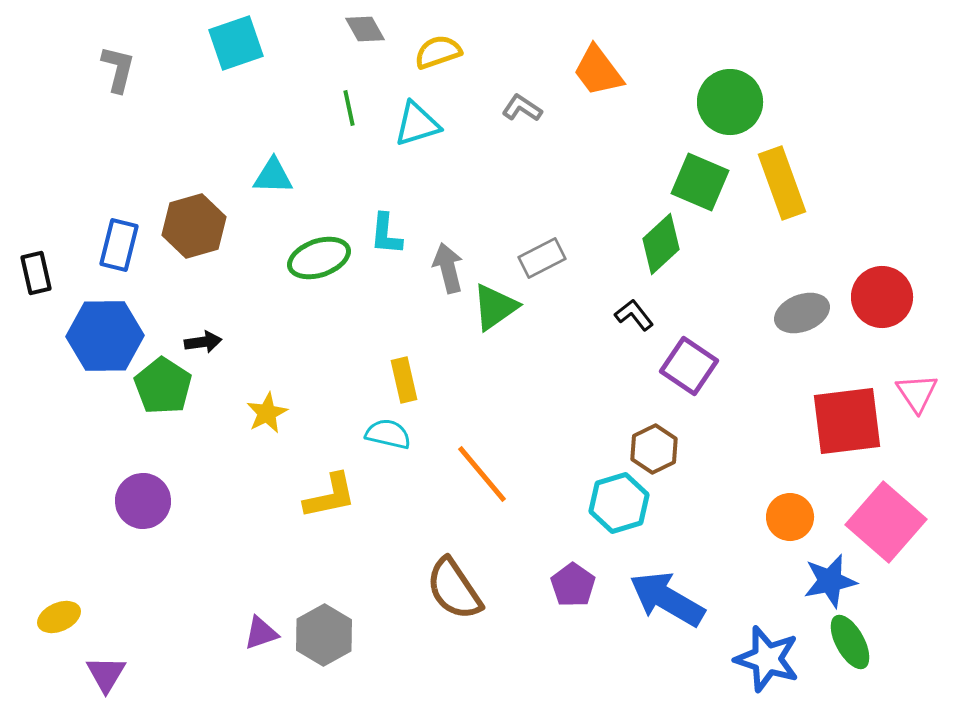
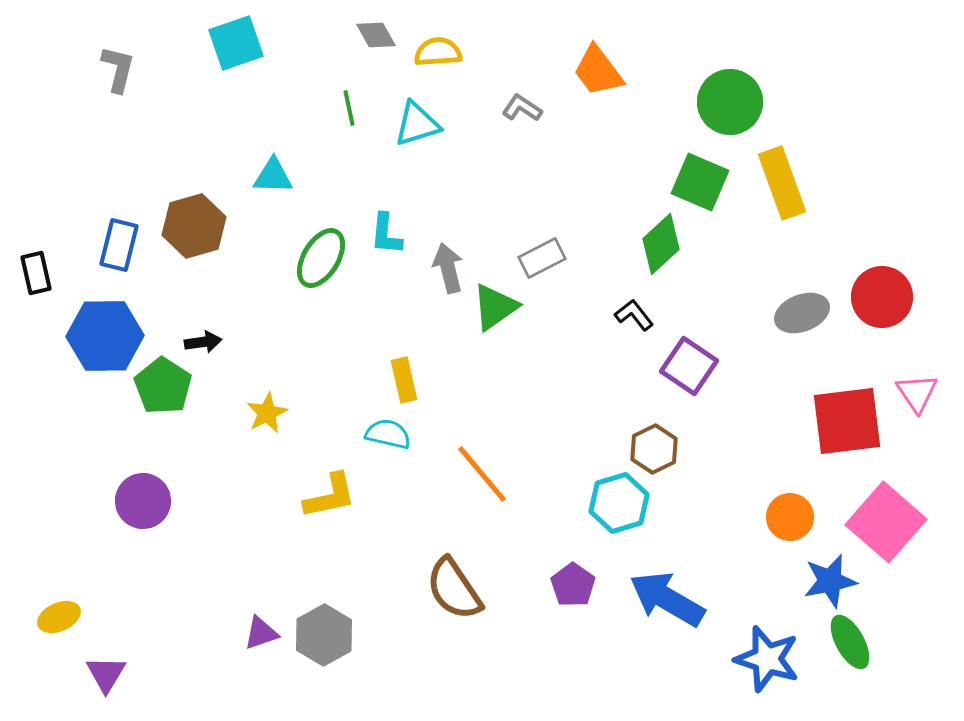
gray diamond at (365, 29): moved 11 px right, 6 px down
yellow semicircle at (438, 52): rotated 15 degrees clockwise
green ellipse at (319, 258): moved 2 px right; rotated 40 degrees counterclockwise
